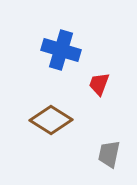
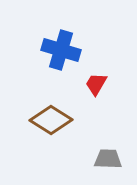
red trapezoid: moved 3 px left; rotated 10 degrees clockwise
gray trapezoid: moved 1 px left, 5 px down; rotated 80 degrees clockwise
